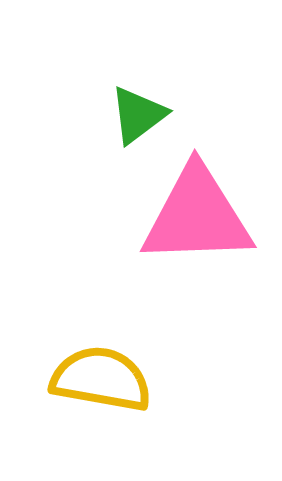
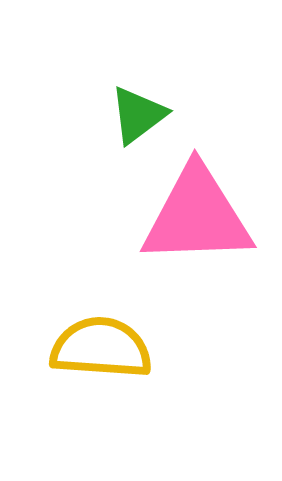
yellow semicircle: moved 31 px up; rotated 6 degrees counterclockwise
